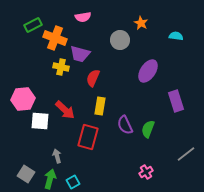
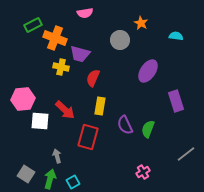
pink semicircle: moved 2 px right, 4 px up
pink cross: moved 3 px left
